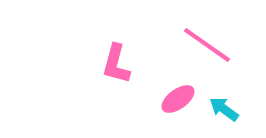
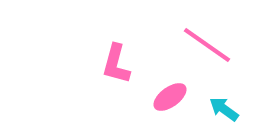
pink ellipse: moved 8 px left, 2 px up
